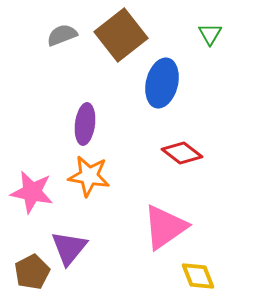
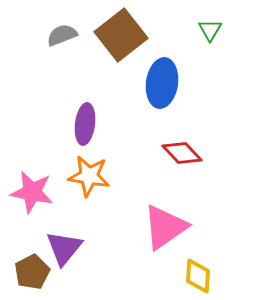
green triangle: moved 4 px up
blue ellipse: rotated 6 degrees counterclockwise
red diamond: rotated 9 degrees clockwise
purple triangle: moved 5 px left
yellow diamond: rotated 24 degrees clockwise
